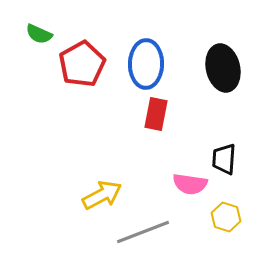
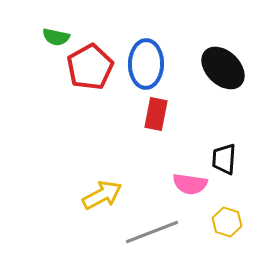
green semicircle: moved 17 px right, 3 px down; rotated 12 degrees counterclockwise
red pentagon: moved 8 px right, 3 px down
black ellipse: rotated 33 degrees counterclockwise
yellow hexagon: moved 1 px right, 5 px down
gray line: moved 9 px right
